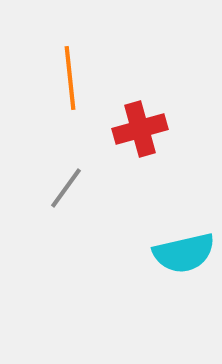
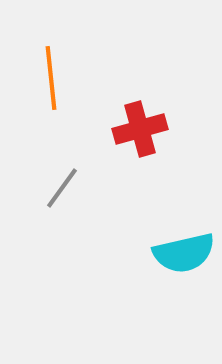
orange line: moved 19 px left
gray line: moved 4 px left
